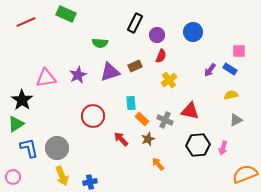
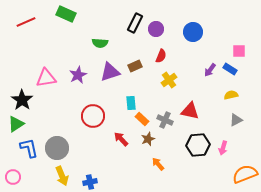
purple circle: moved 1 px left, 6 px up
